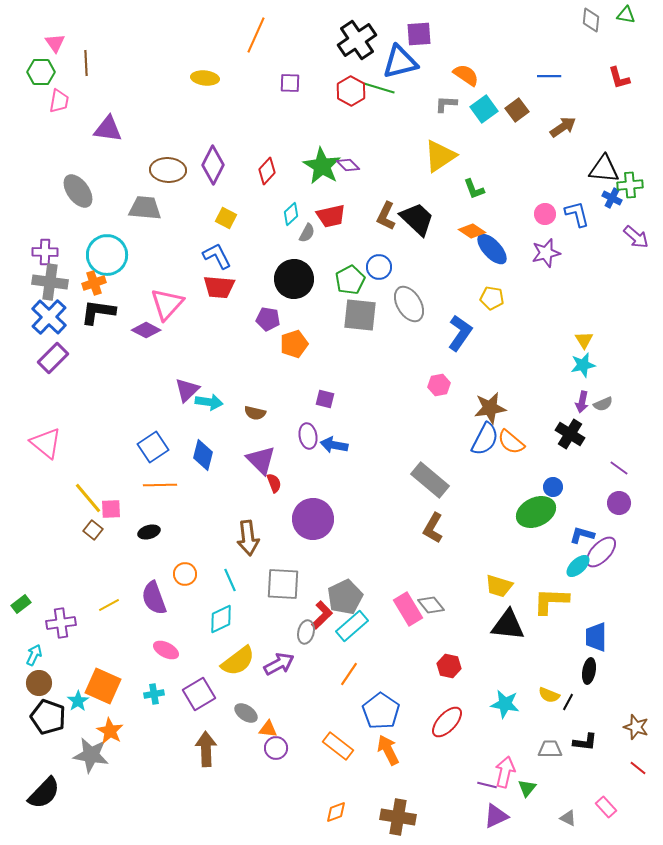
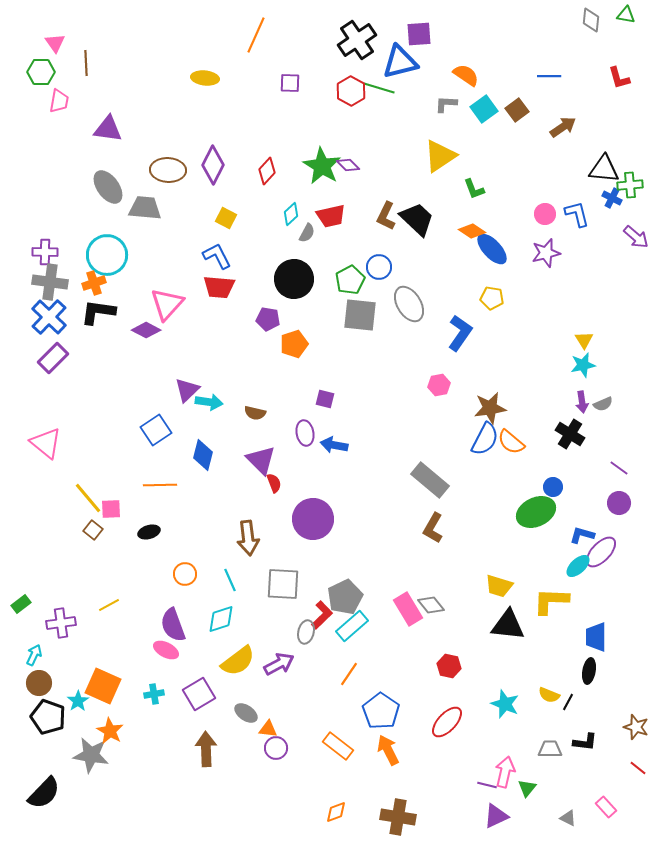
gray ellipse at (78, 191): moved 30 px right, 4 px up
purple arrow at (582, 402): rotated 20 degrees counterclockwise
purple ellipse at (308, 436): moved 3 px left, 3 px up
blue square at (153, 447): moved 3 px right, 17 px up
purple semicircle at (154, 598): moved 19 px right, 27 px down
cyan diamond at (221, 619): rotated 8 degrees clockwise
cyan star at (505, 704): rotated 12 degrees clockwise
